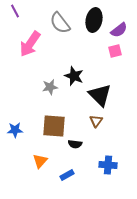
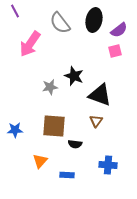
black triangle: rotated 25 degrees counterclockwise
blue rectangle: rotated 32 degrees clockwise
